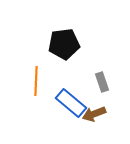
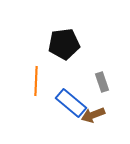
brown arrow: moved 1 px left, 1 px down
